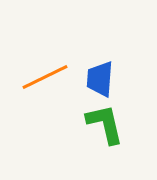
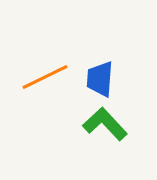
green L-shape: rotated 30 degrees counterclockwise
